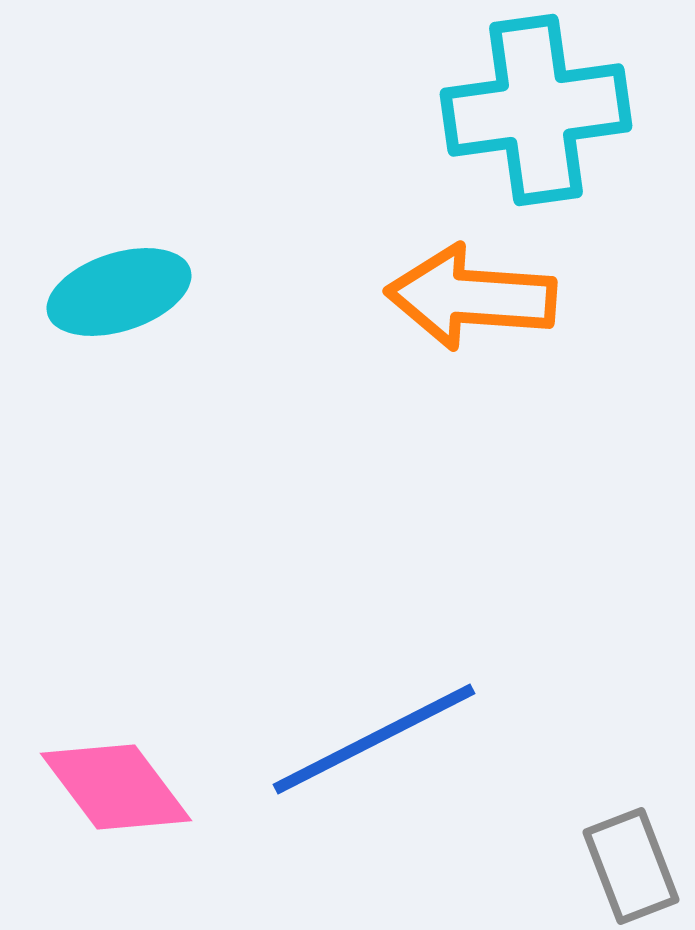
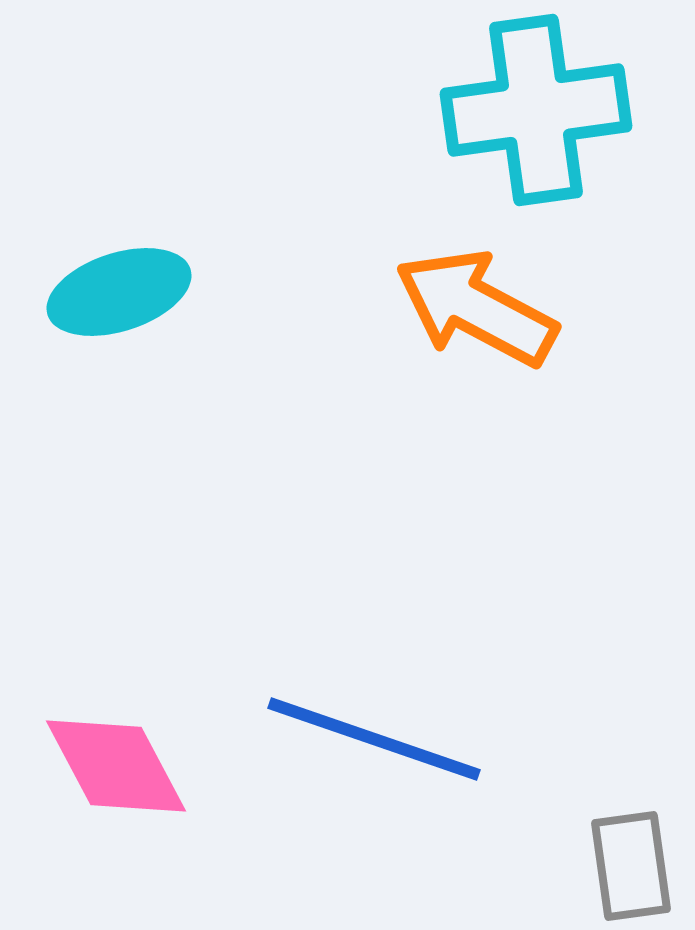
orange arrow: moved 5 px right, 11 px down; rotated 24 degrees clockwise
blue line: rotated 46 degrees clockwise
pink diamond: moved 21 px up; rotated 9 degrees clockwise
gray rectangle: rotated 13 degrees clockwise
